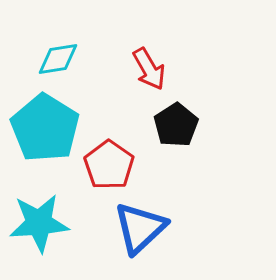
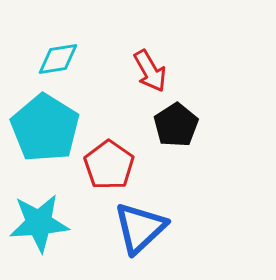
red arrow: moved 1 px right, 2 px down
